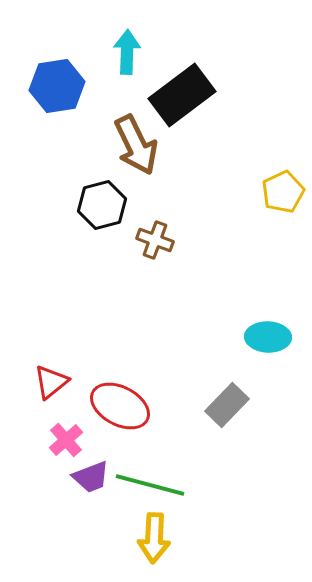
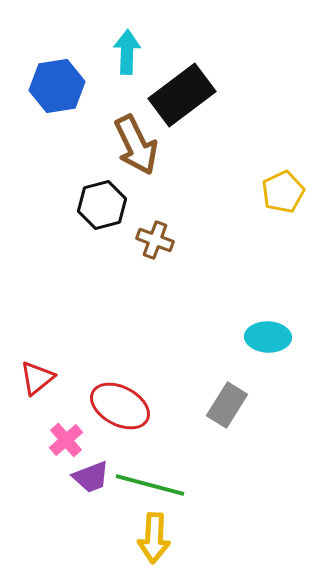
red triangle: moved 14 px left, 4 px up
gray rectangle: rotated 12 degrees counterclockwise
